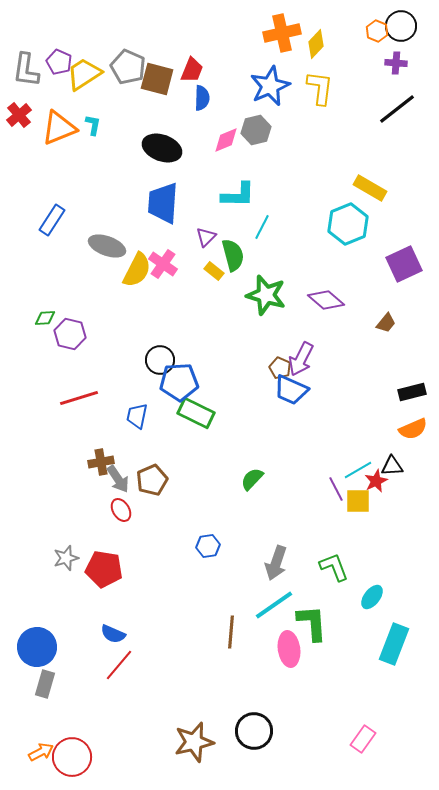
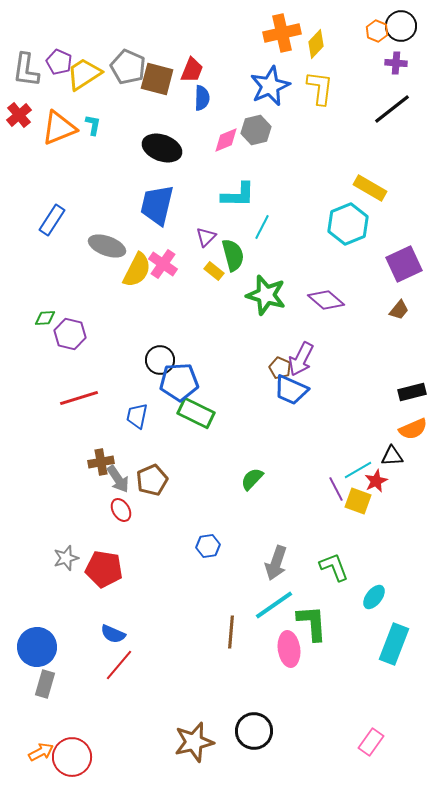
black line at (397, 109): moved 5 px left
blue trapezoid at (163, 203): moved 6 px left, 2 px down; rotated 9 degrees clockwise
brown trapezoid at (386, 323): moved 13 px right, 13 px up
black triangle at (392, 466): moved 10 px up
yellow square at (358, 501): rotated 20 degrees clockwise
cyan ellipse at (372, 597): moved 2 px right
pink rectangle at (363, 739): moved 8 px right, 3 px down
